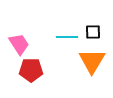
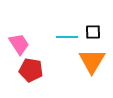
red pentagon: rotated 10 degrees clockwise
